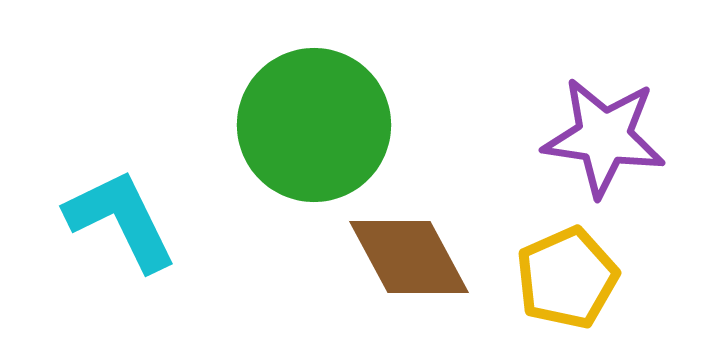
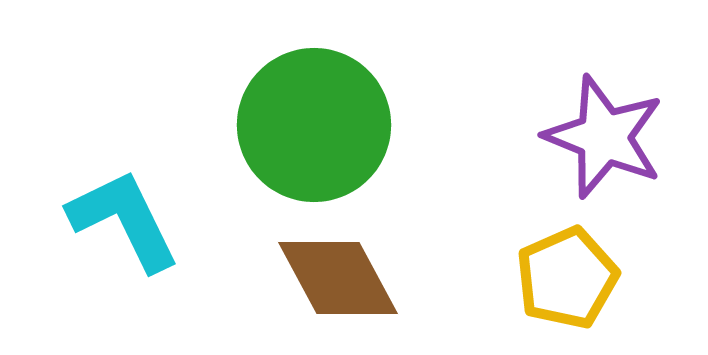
purple star: rotated 14 degrees clockwise
cyan L-shape: moved 3 px right
brown diamond: moved 71 px left, 21 px down
